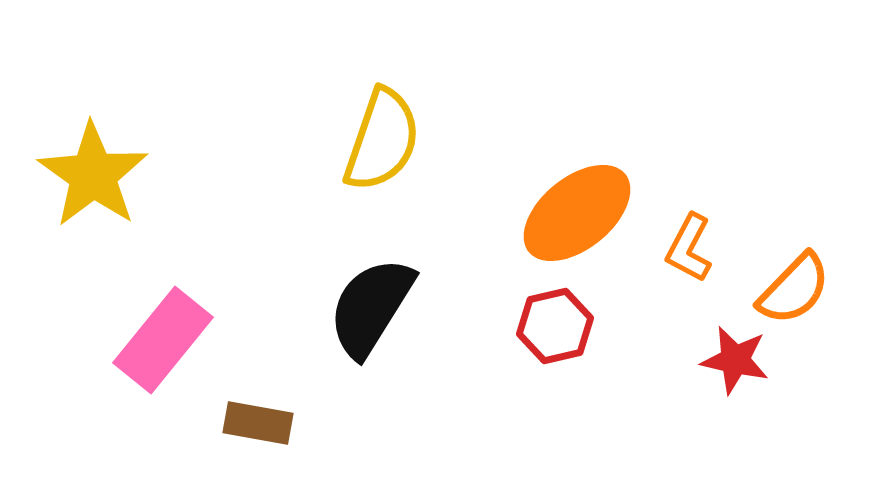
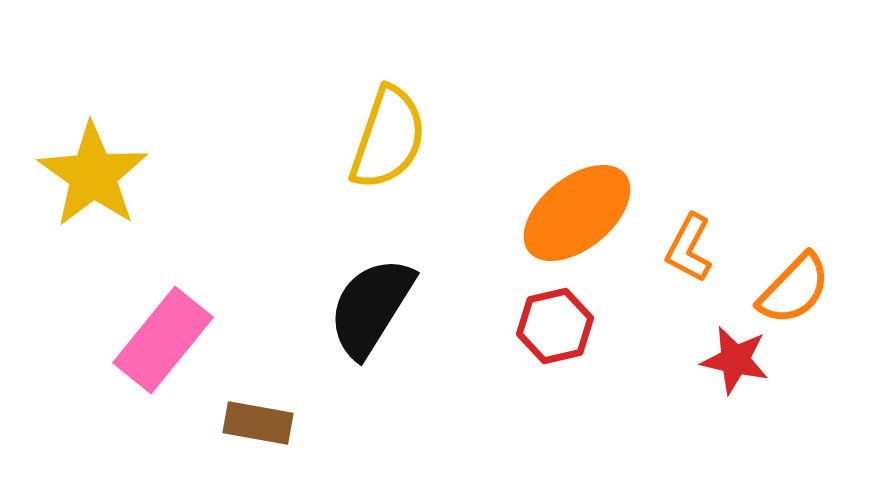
yellow semicircle: moved 6 px right, 2 px up
